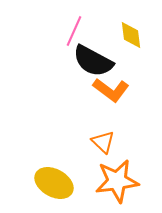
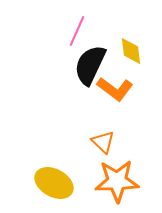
pink line: moved 3 px right
yellow diamond: moved 16 px down
black semicircle: moved 3 px left, 4 px down; rotated 87 degrees clockwise
orange L-shape: moved 4 px right, 1 px up
orange star: rotated 6 degrees clockwise
